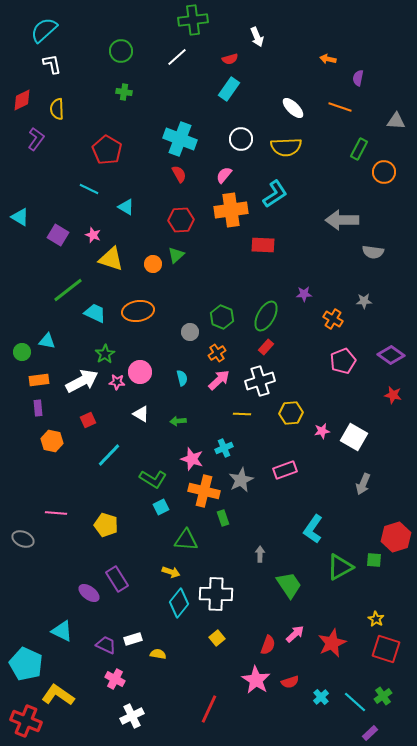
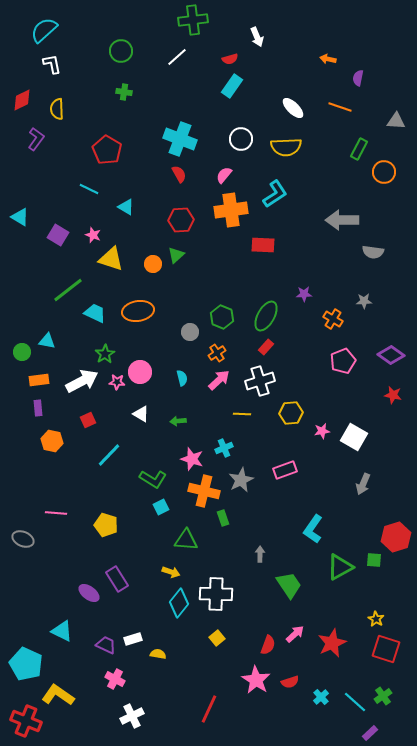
cyan rectangle at (229, 89): moved 3 px right, 3 px up
